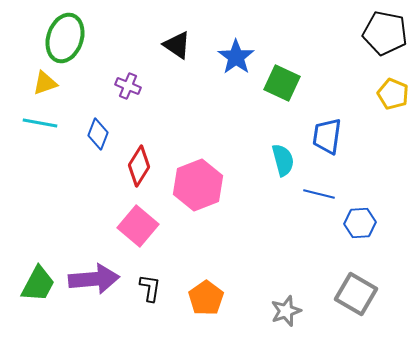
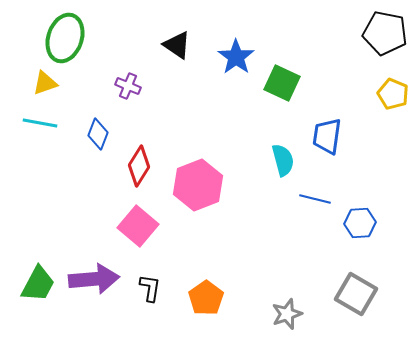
blue line: moved 4 px left, 5 px down
gray star: moved 1 px right, 3 px down
